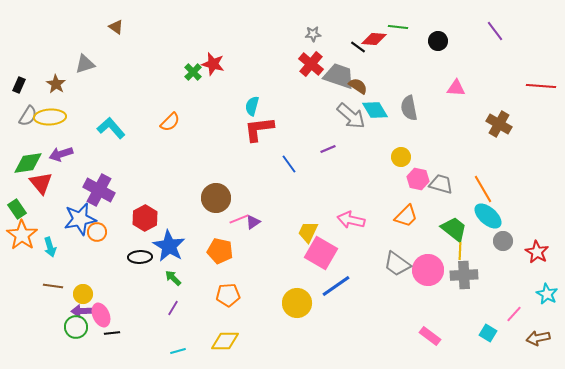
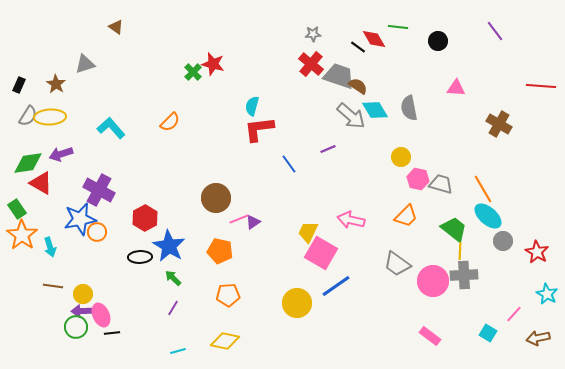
red diamond at (374, 39): rotated 55 degrees clockwise
red triangle at (41, 183): rotated 20 degrees counterclockwise
pink circle at (428, 270): moved 5 px right, 11 px down
yellow diamond at (225, 341): rotated 12 degrees clockwise
